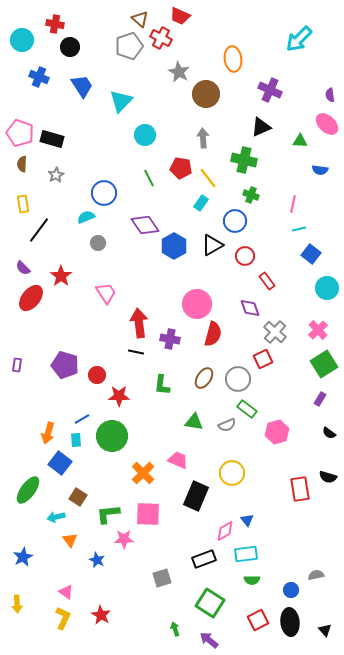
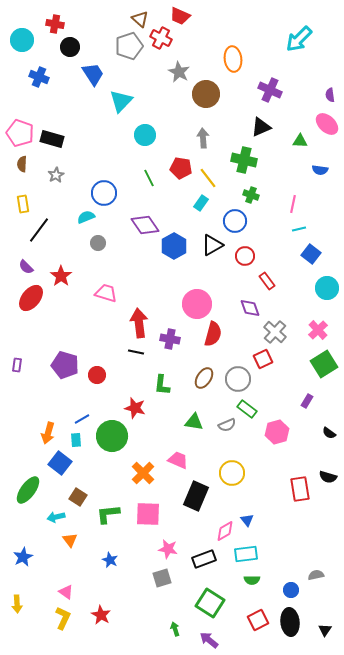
blue trapezoid at (82, 86): moved 11 px right, 12 px up
purple semicircle at (23, 268): moved 3 px right, 1 px up
pink trapezoid at (106, 293): rotated 40 degrees counterclockwise
red star at (119, 396): moved 16 px right, 12 px down; rotated 15 degrees clockwise
purple rectangle at (320, 399): moved 13 px left, 2 px down
pink star at (124, 539): moved 44 px right, 10 px down; rotated 12 degrees clockwise
blue star at (97, 560): moved 13 px right
black triangle at (325, 630): rotated 16 degrees clockwise
